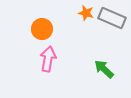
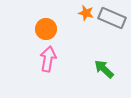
orange circle: moved 4 px right
